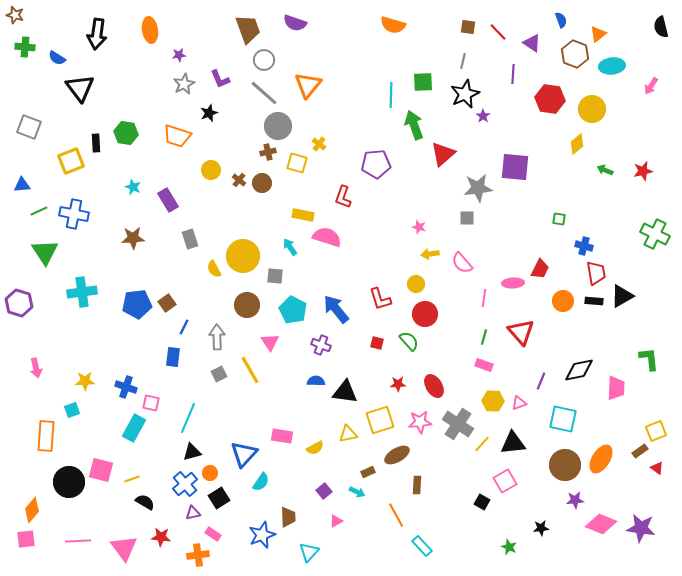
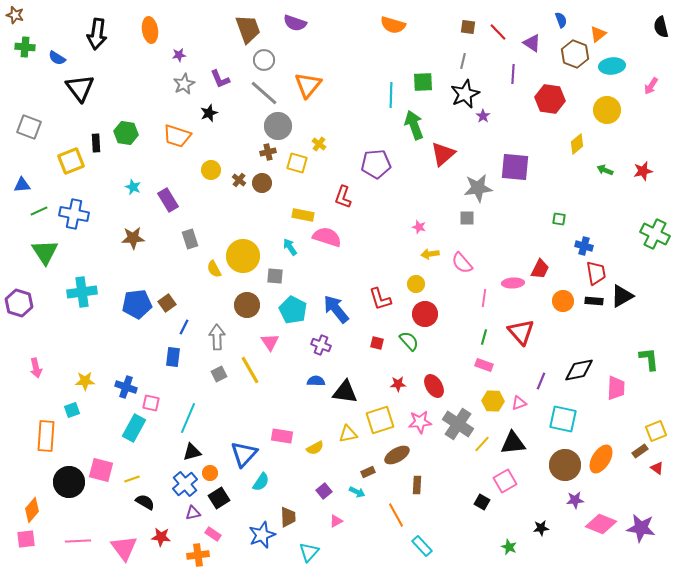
yellow circle at (592, 109): moved 15 px right, 1 px down
